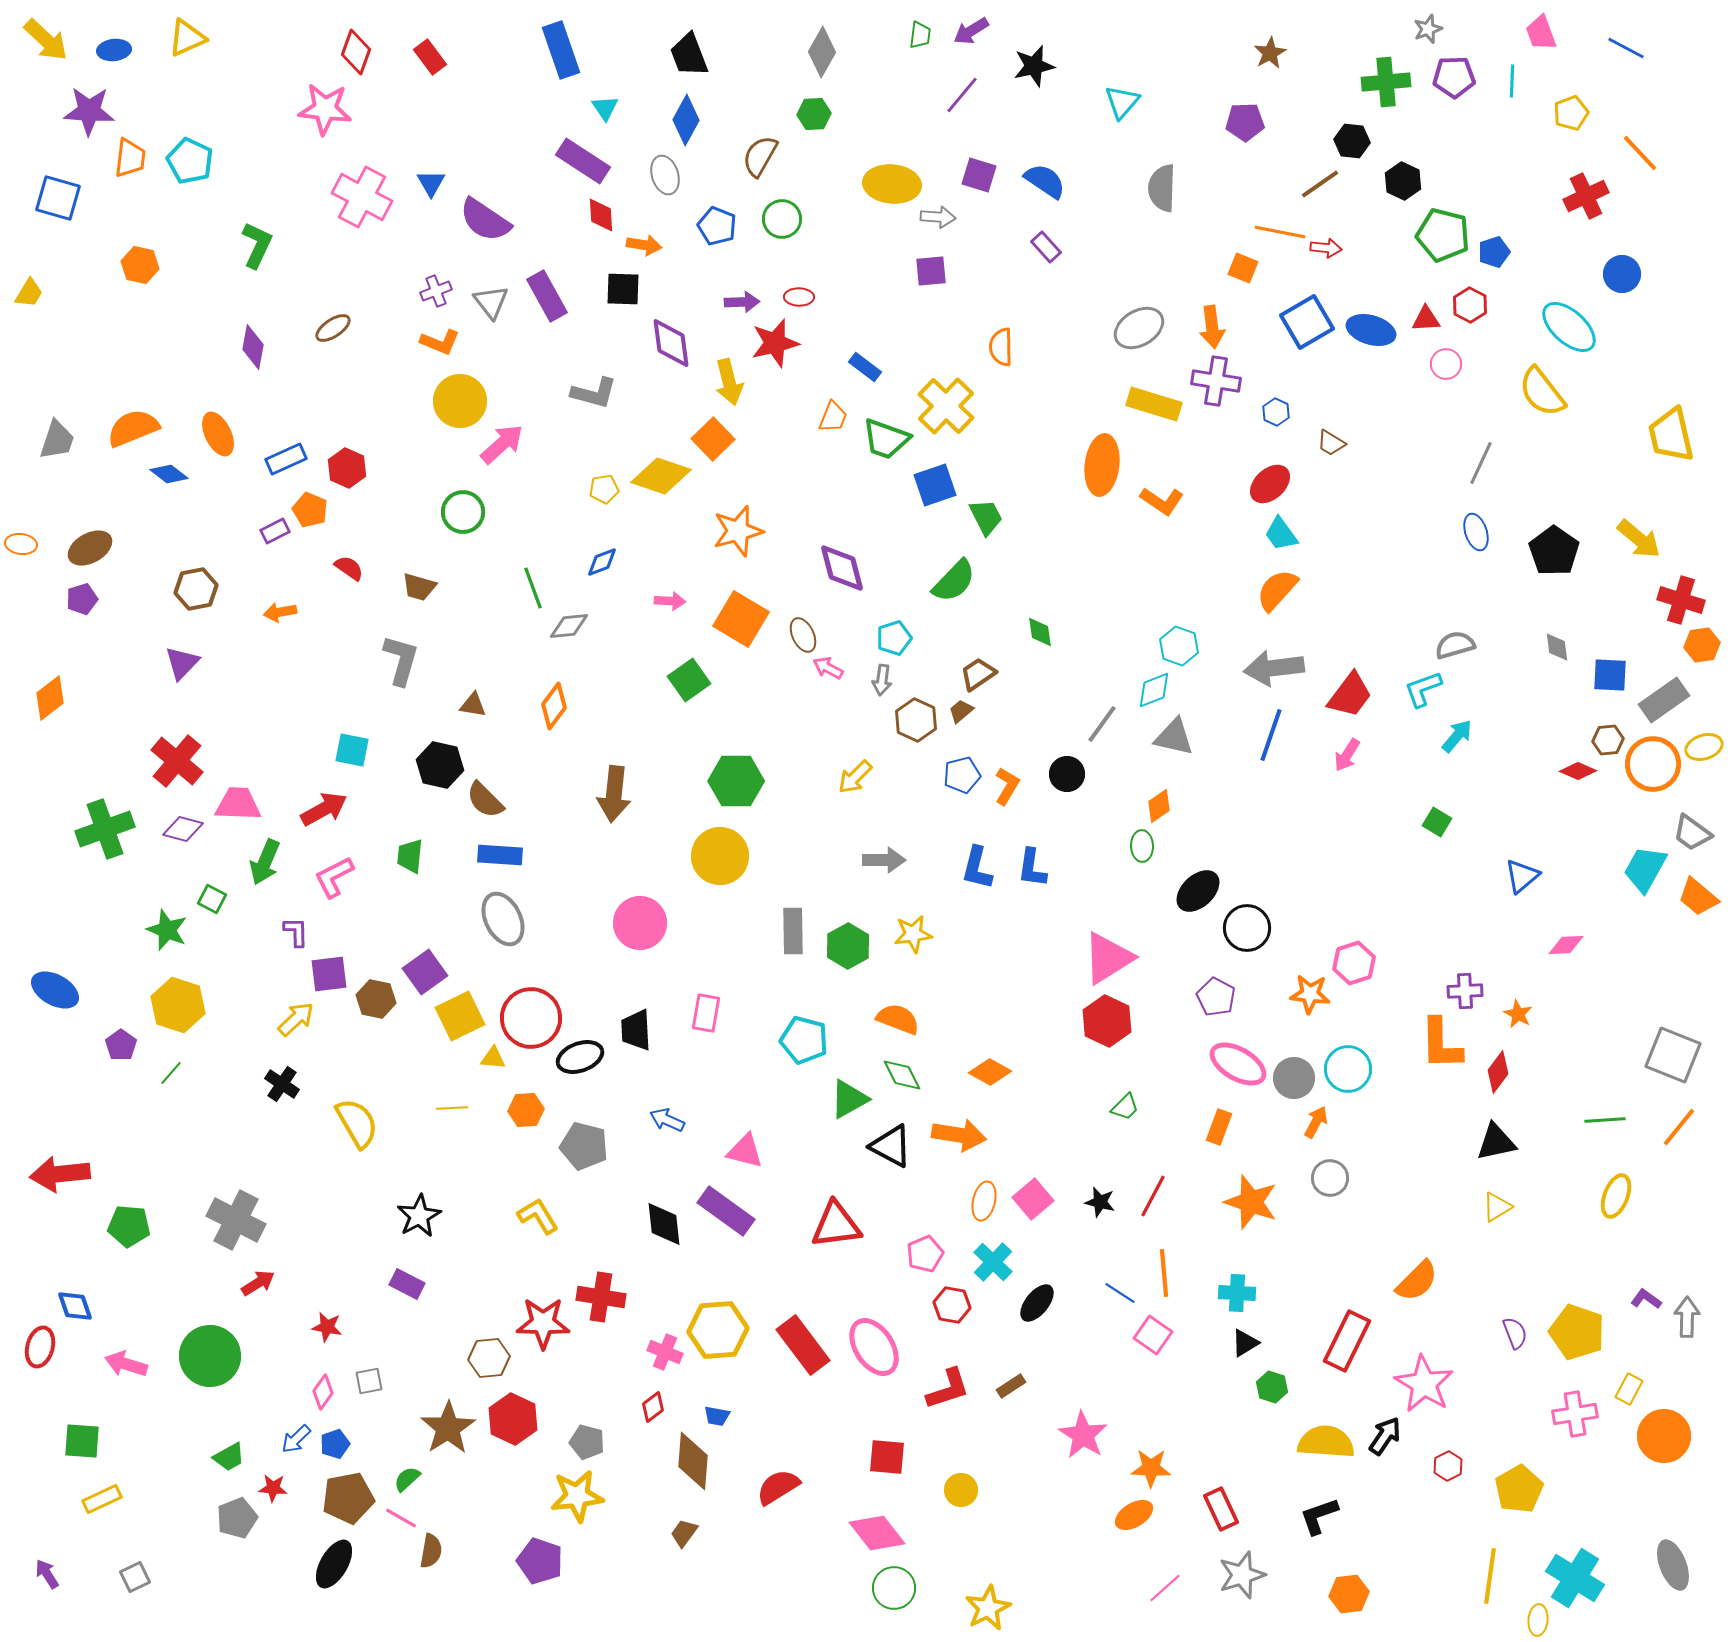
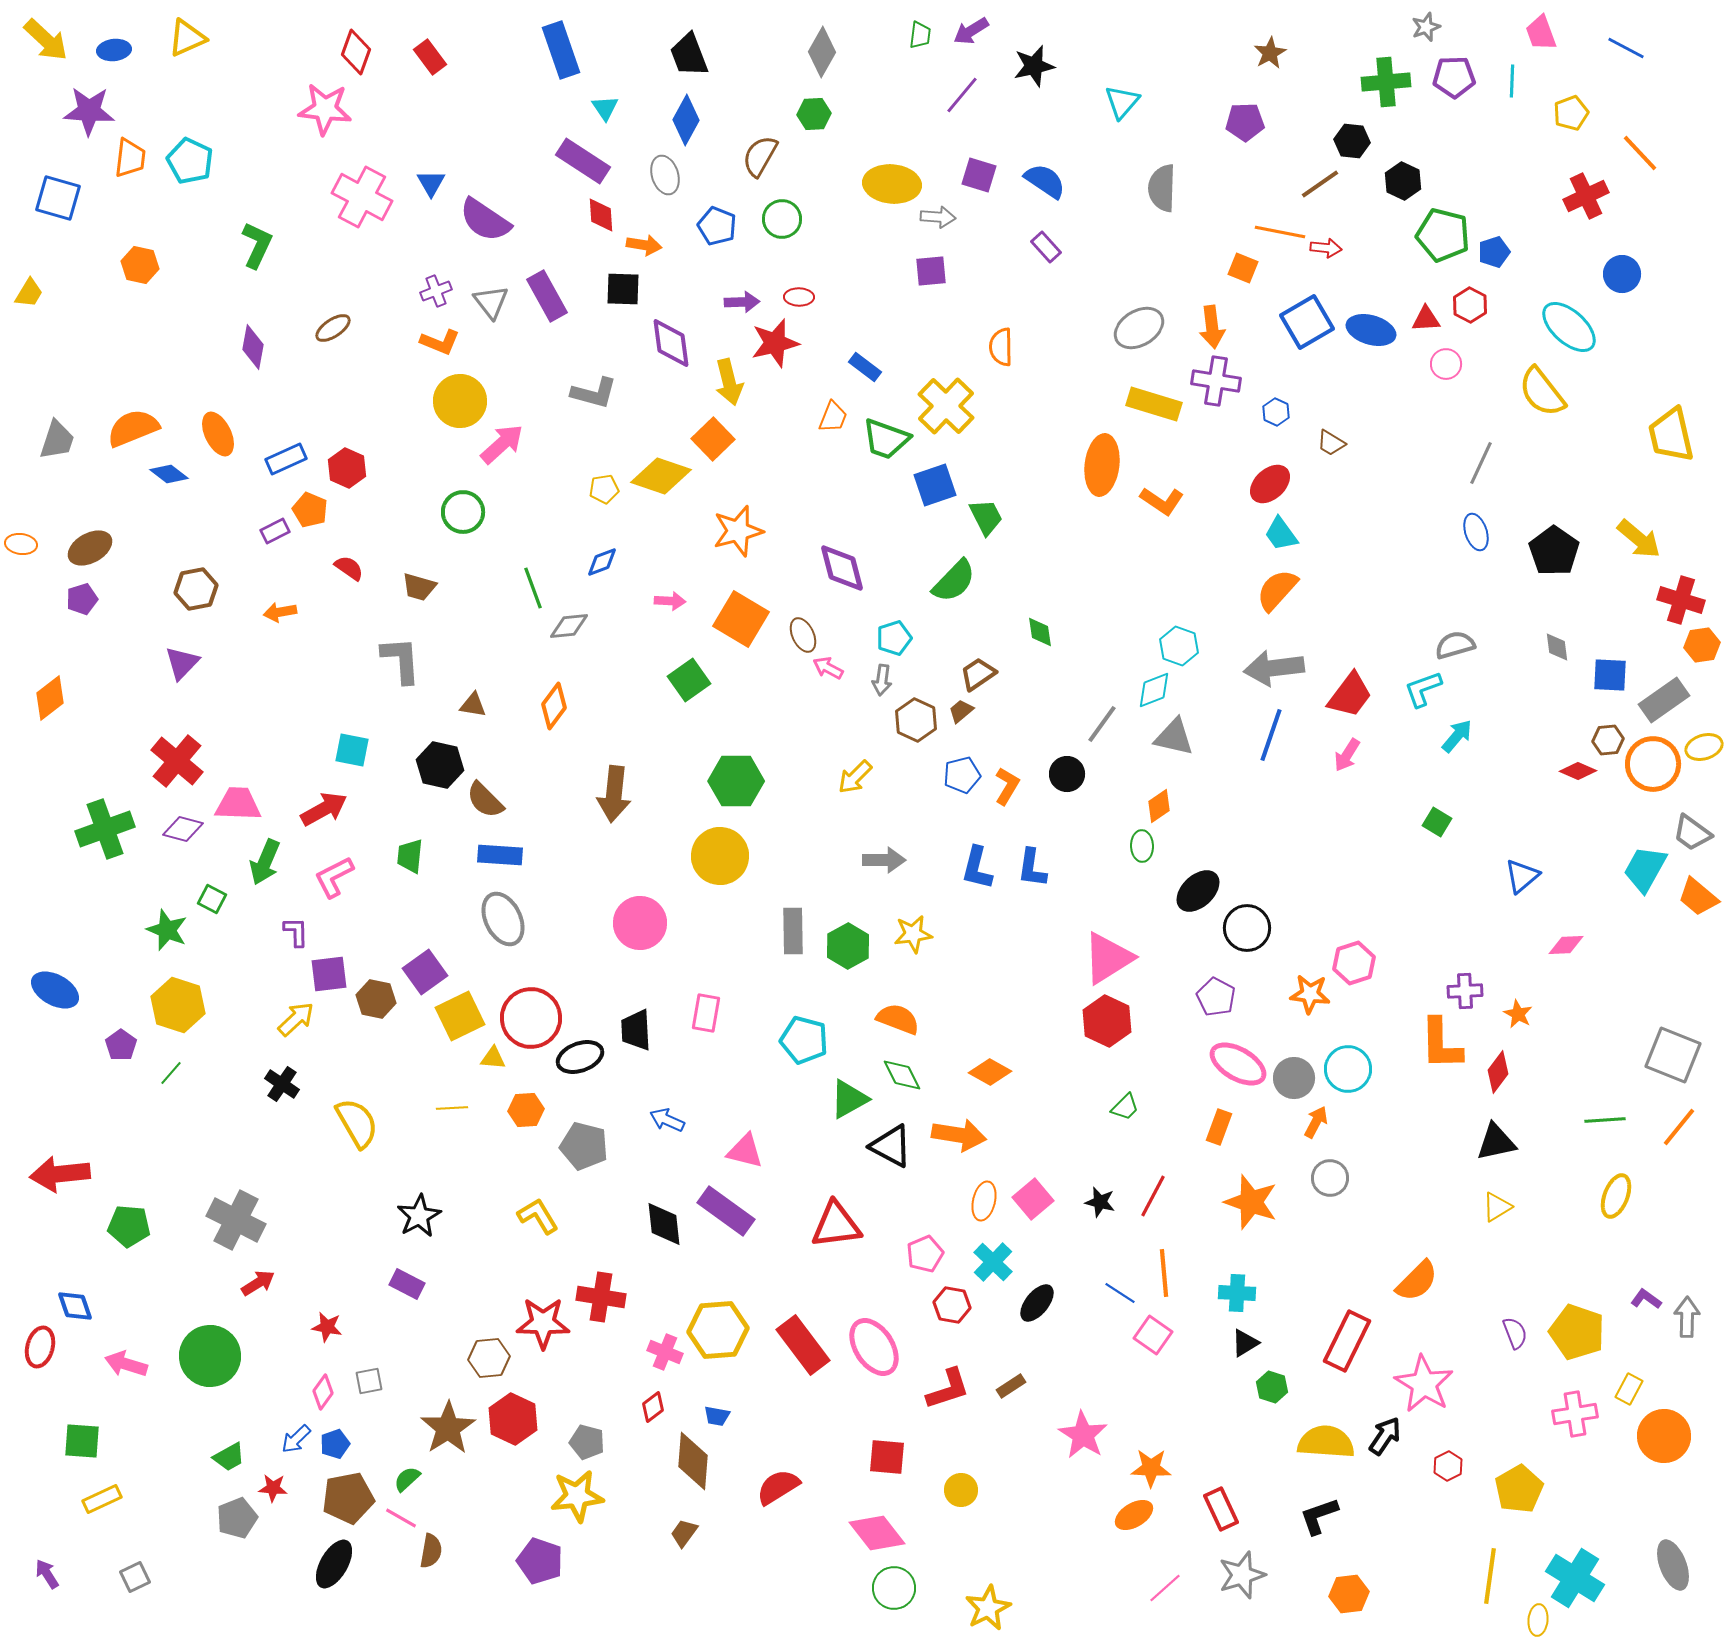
gray star at (1428, 29): moved 2 px left, 2 px up
gray L-shape at (401, 660): rotated 20 degrees counterclockwise
